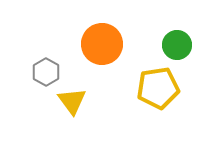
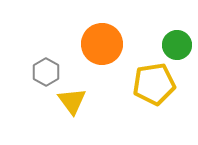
yellow pentagon: moved 4 px left, 4 px up
